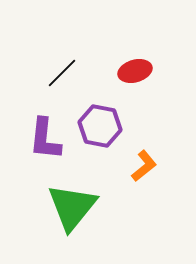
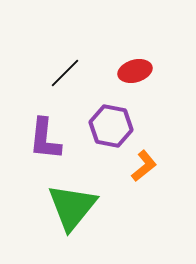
black line: moved 3 px right
purple hexagon: moved 11 px right
